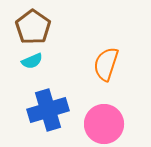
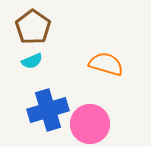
orange semicircle: rotated 88 degrees clockwise
pink circle: moved 14 px left
